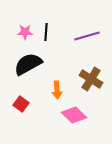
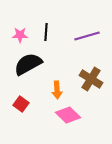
pink star: moved 5 px left, 3 px down
pink diamond: moved 6 px left
